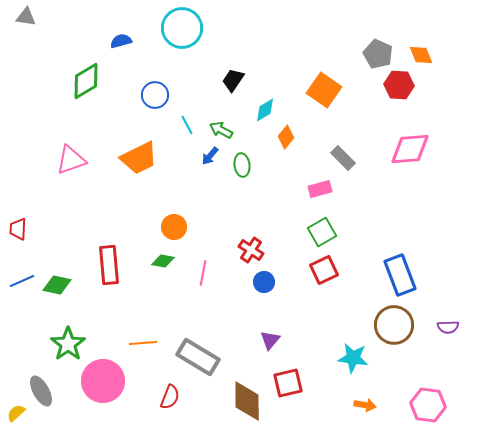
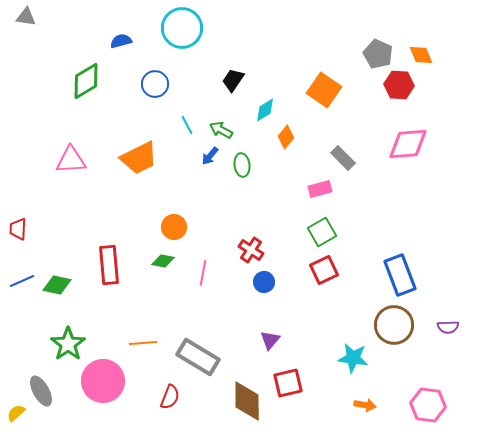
blue circle at (155, 95): moved 11 px up
pink diamond at (410, 149): moved 2 px left, 5 px up
pink triangle at (71, 160): rotated 16 degrees clockwise
